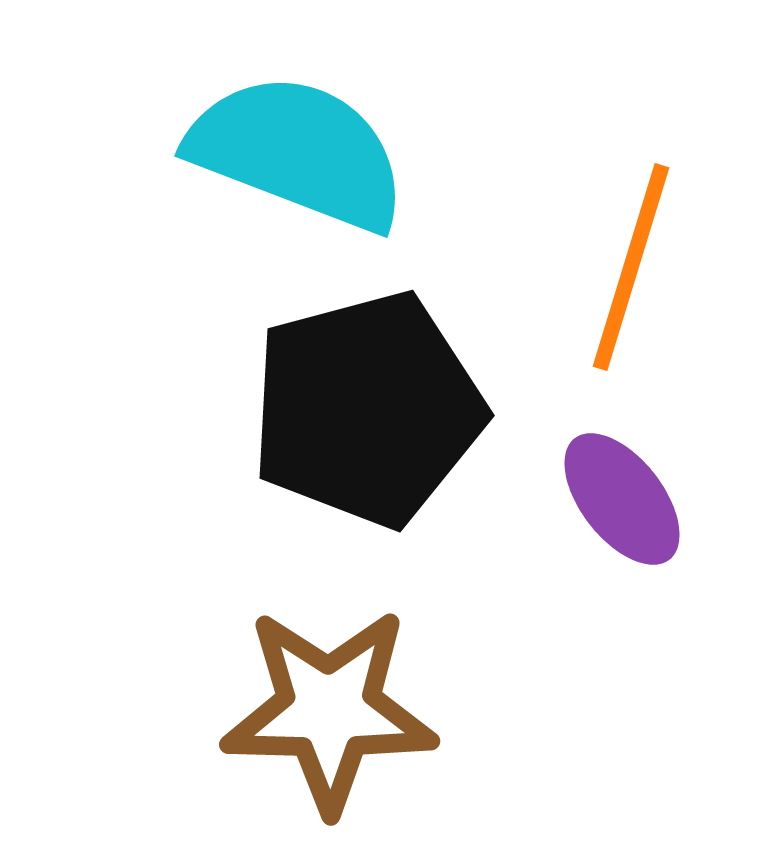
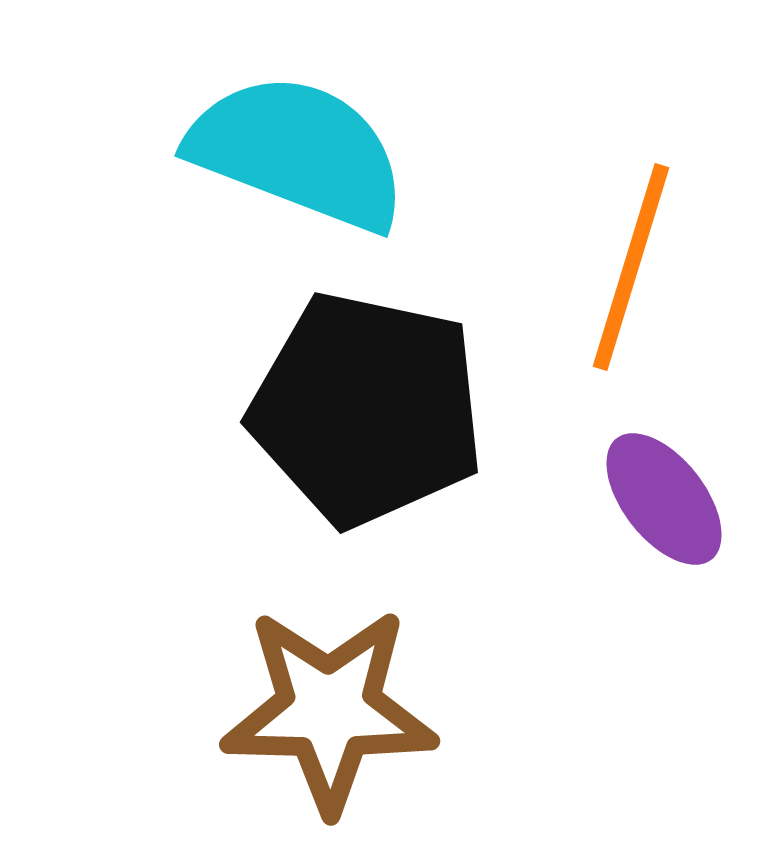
black pentagon: rotated 27 degrees clockwise
purple ellipse: moved 42 px right
